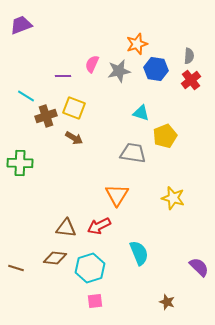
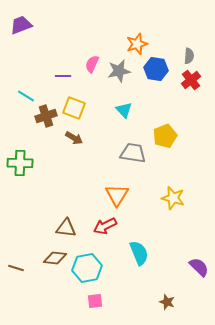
cyan triangle: moved 17 px left, 3 px up; rotated 30 degrees clockwise
red arrow: moved 6 px right
cyan hexagon: moved 3 px left; rotated 8 degrees clockwise
